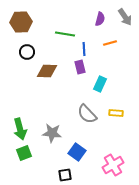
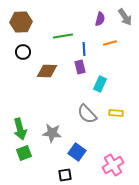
green line: moved 2 px left, 2 px down; rotated 18 degrees counterclockwise
black circle: moved 4 px left
